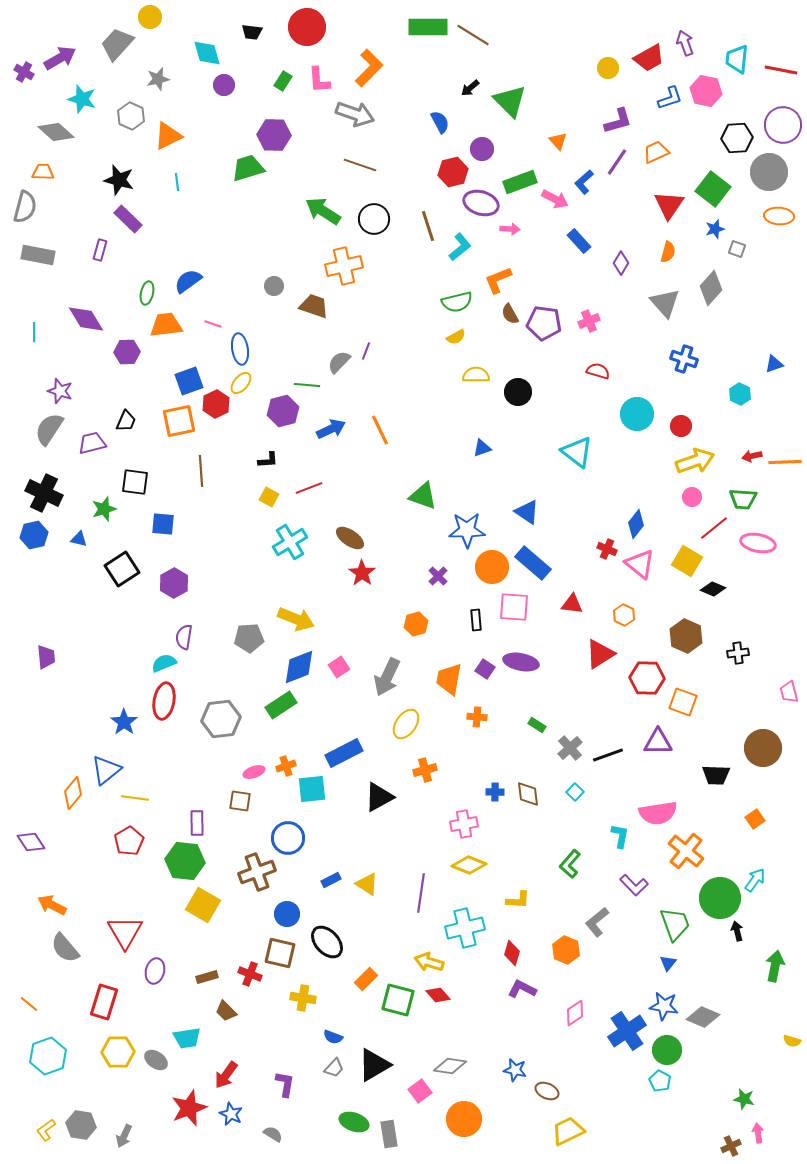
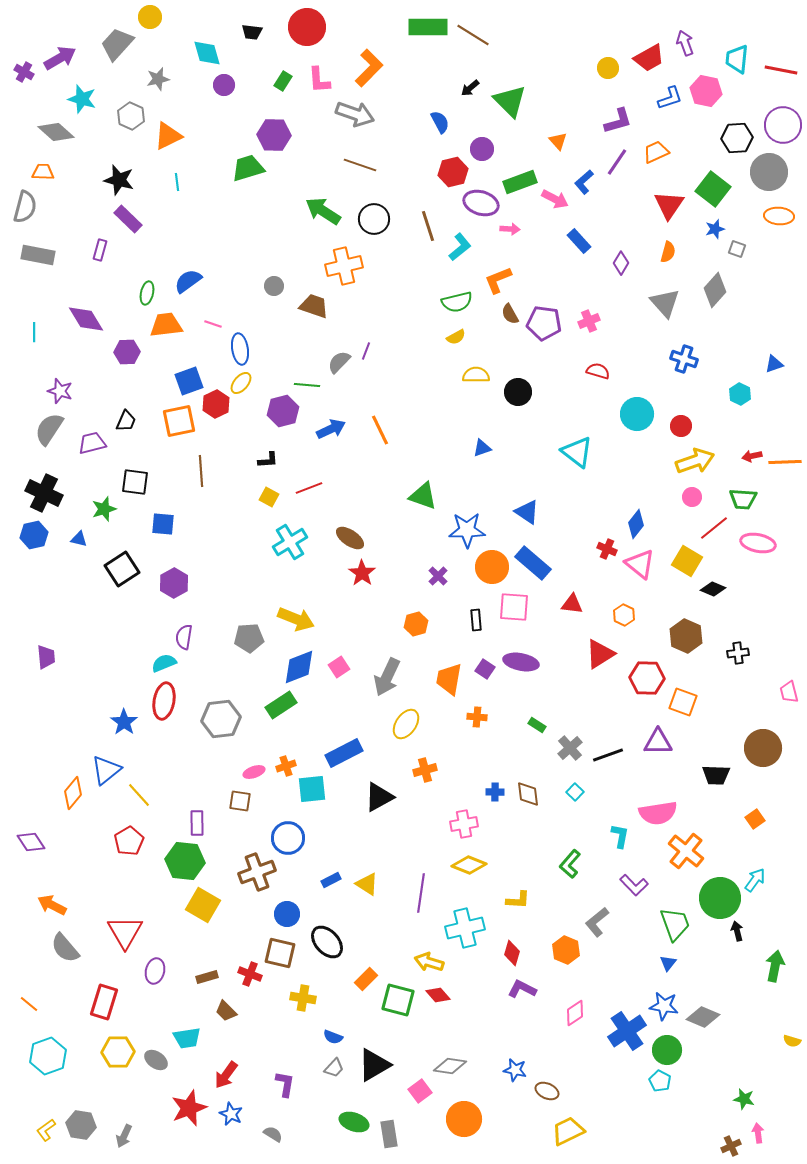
gray diamond at (711, 288): moved 4 px right, 2 px down
yellow line at (135, 798): moved 4 px right, 3 px up; rotated 40 degrees clockwise
